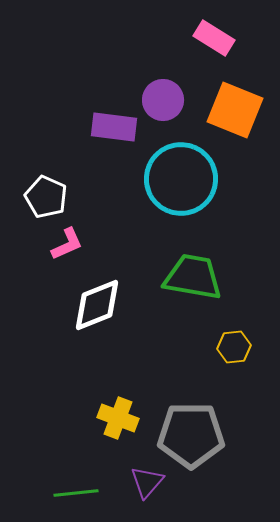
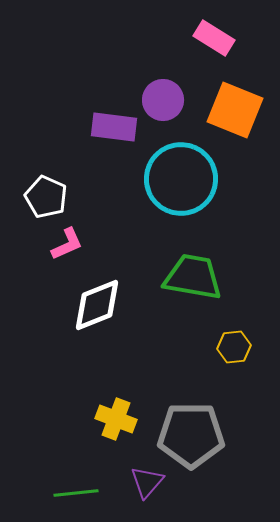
yellow cross: moved 2 px left, 1 px down
